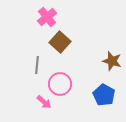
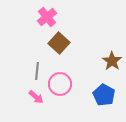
brown square: moved 1 px left, 1 px down
brown star: rotated 18 degrees clockwise
gray line: moved 6 px down
pink arrow: moved 8 px left, 5 px up
